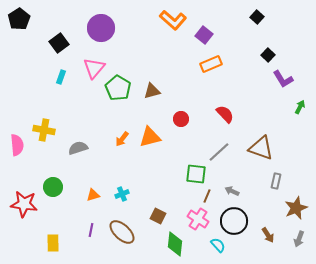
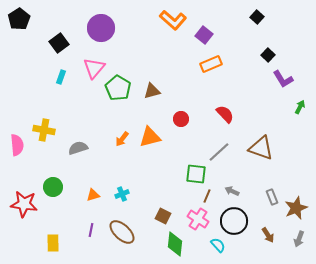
gray rectangle at (276, 181): moved 4 px left, 16 px down; rotated 35 degrees counterclockwise
brown square at (158, 216): moved 5 px right
